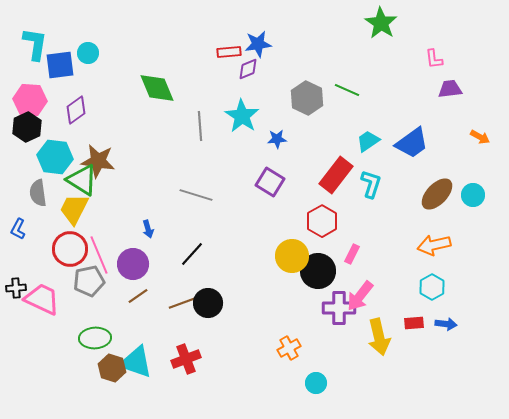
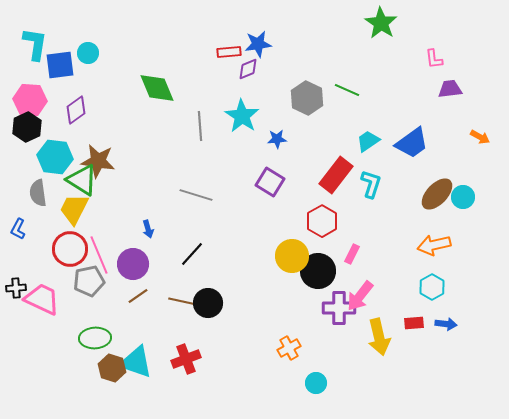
cyan circle at (473, 195): moved 10 px left, 2 px down
brown line at (185, 302): rotated 32 degrees clockwise
